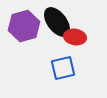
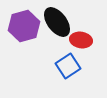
red ellipse: moved 6 px right, 3 px down
blue square: moved 5 px right, 2 px up; rotated 20 degrees counterclockwise
